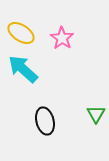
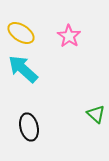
pink star: moved 7 px right, 2 px up
green triangle: rotated 18 degrees counterclockwise
black ellipse: moved 16 px left, 6 px down
